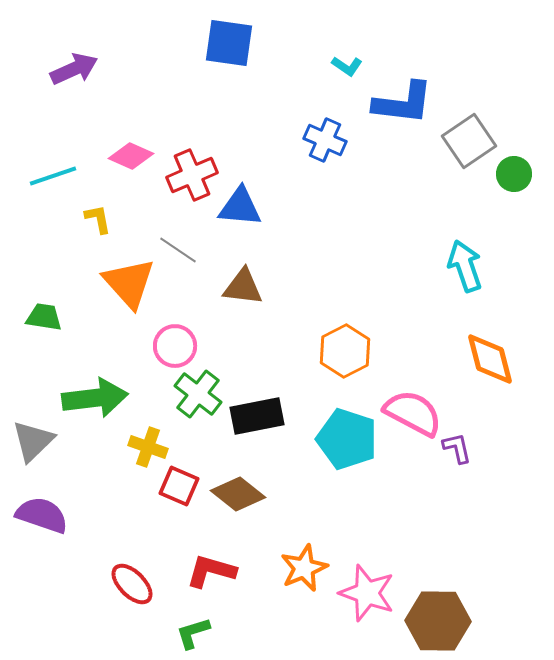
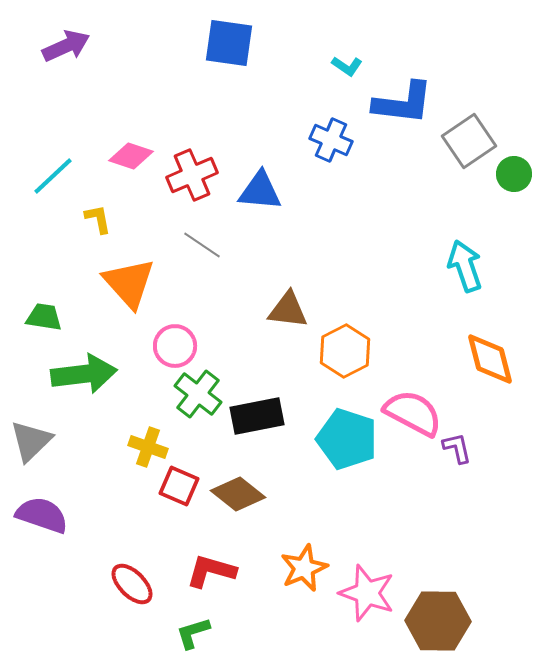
purple arrow: moved 8 px left, 23 px up
blue cross: moved 6 px right
pink diamond: rotated 6 degrees counterclockwise
cyan line: rotated 24 degrees counterclockwise
blue triangle: moved 20 px right, 16 px up
gray line: moved 24 px right, 5 px up
brown triangle: moved 45 px right, 23 px down
green arrow: moved 11 px left, 24 px up
gray triangle: moved 2 px left
